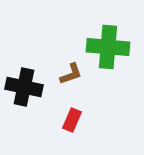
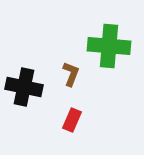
green cross: moved 1 px right, 1 px up
brown L-shape: rotated 50 degrees counterclockwise
